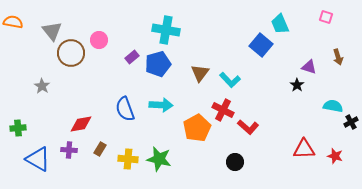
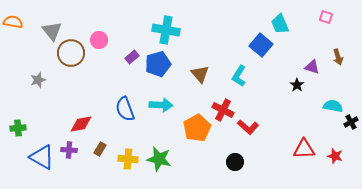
purple triangle: moved 3 px right
brown triangle: moved 1 px down; rotated 18 degrees counterclockwise
cyan L-shape: moved 9 px right, 4 px up; rotated 75 degrees clockwise
gray star: moved 4 px left, 6 px up; rotated 21 degrees clockwise
blue triangle: moved 4 px right, 2 px up
